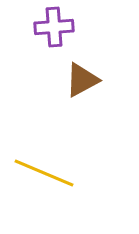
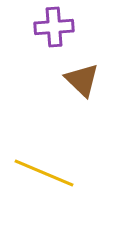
brown triangle: rotated 48 degrees counterclockwise
